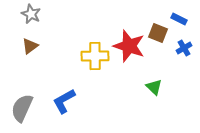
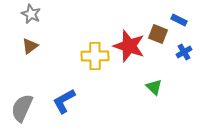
blue rectangle: moved 1 px down
brown square: moved 1 px down
blue cross: moved 4 px down
